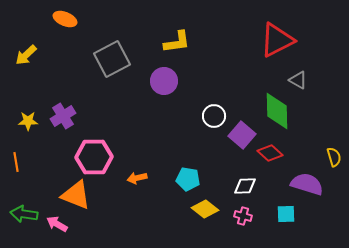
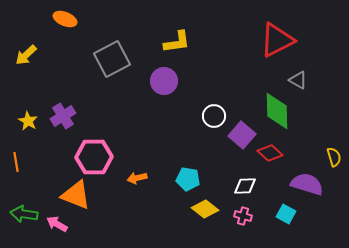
yellow star: rotated 30 degrees clockwise
cyan square: rotated 30 degrees clockwise
